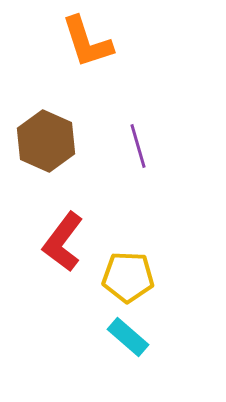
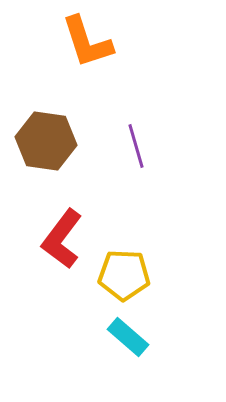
brown hexagon: rotated 16 degrees counterclockwise
purple line: moved 2 px left
red L-shape: moved 1 px left, 3 px up
yellow pentagon: moved 4 px left, 2 px up
